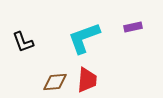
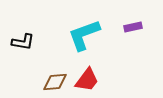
cyan L-shape: moved 3 px up
black L-shape: rotated 60 degrees counterclockwise
red trapezoid: rotated 32 degrees clockwise
